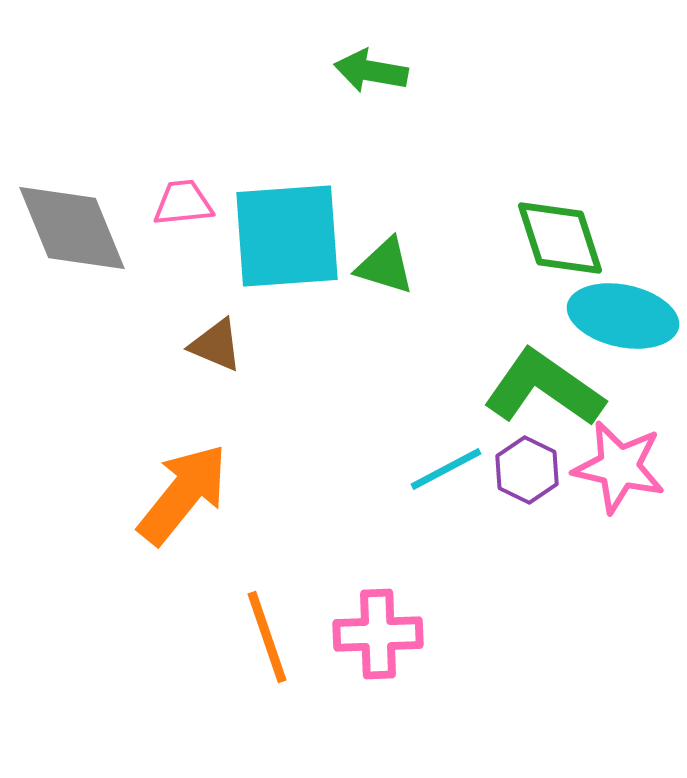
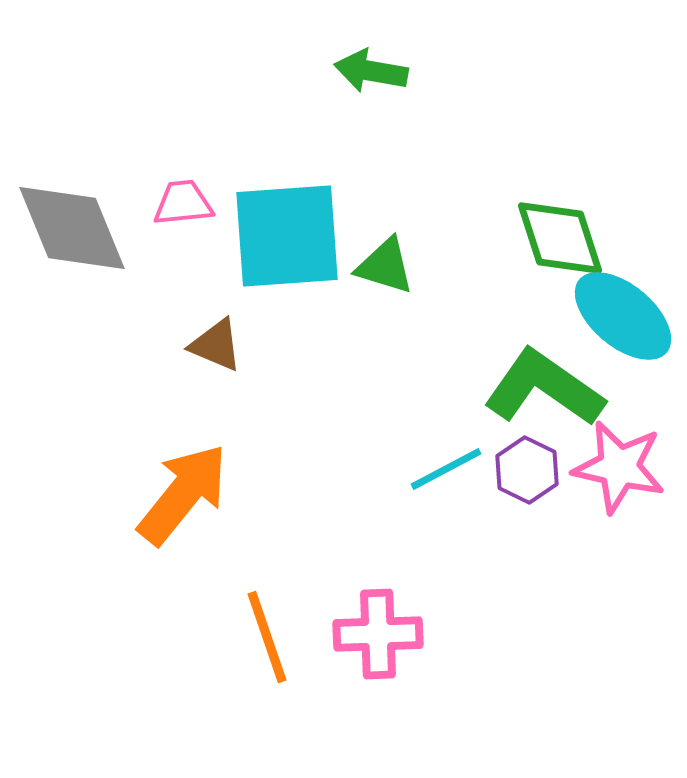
cyan ellipse: rotated 28 degrees clockwise
